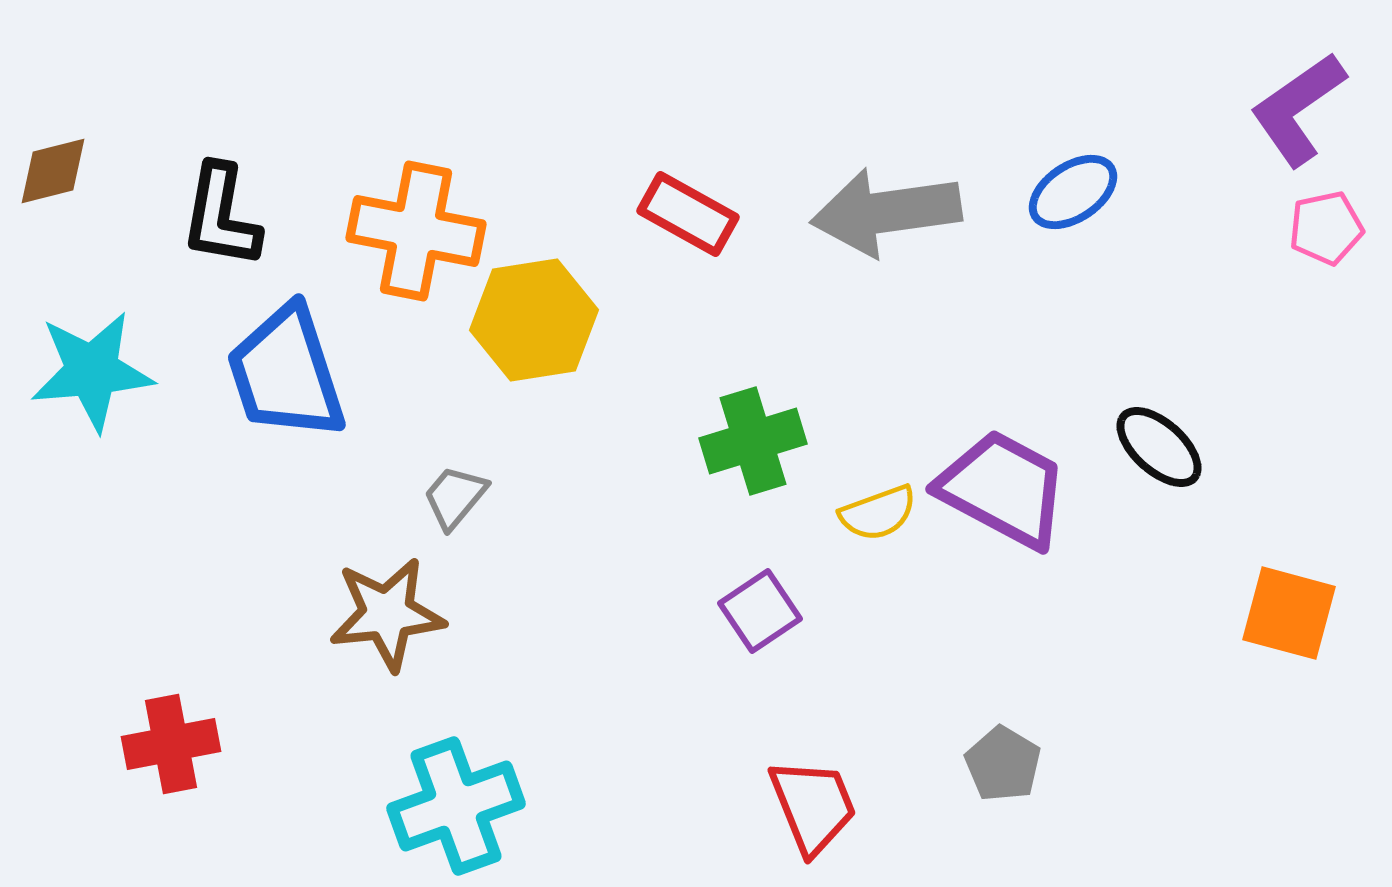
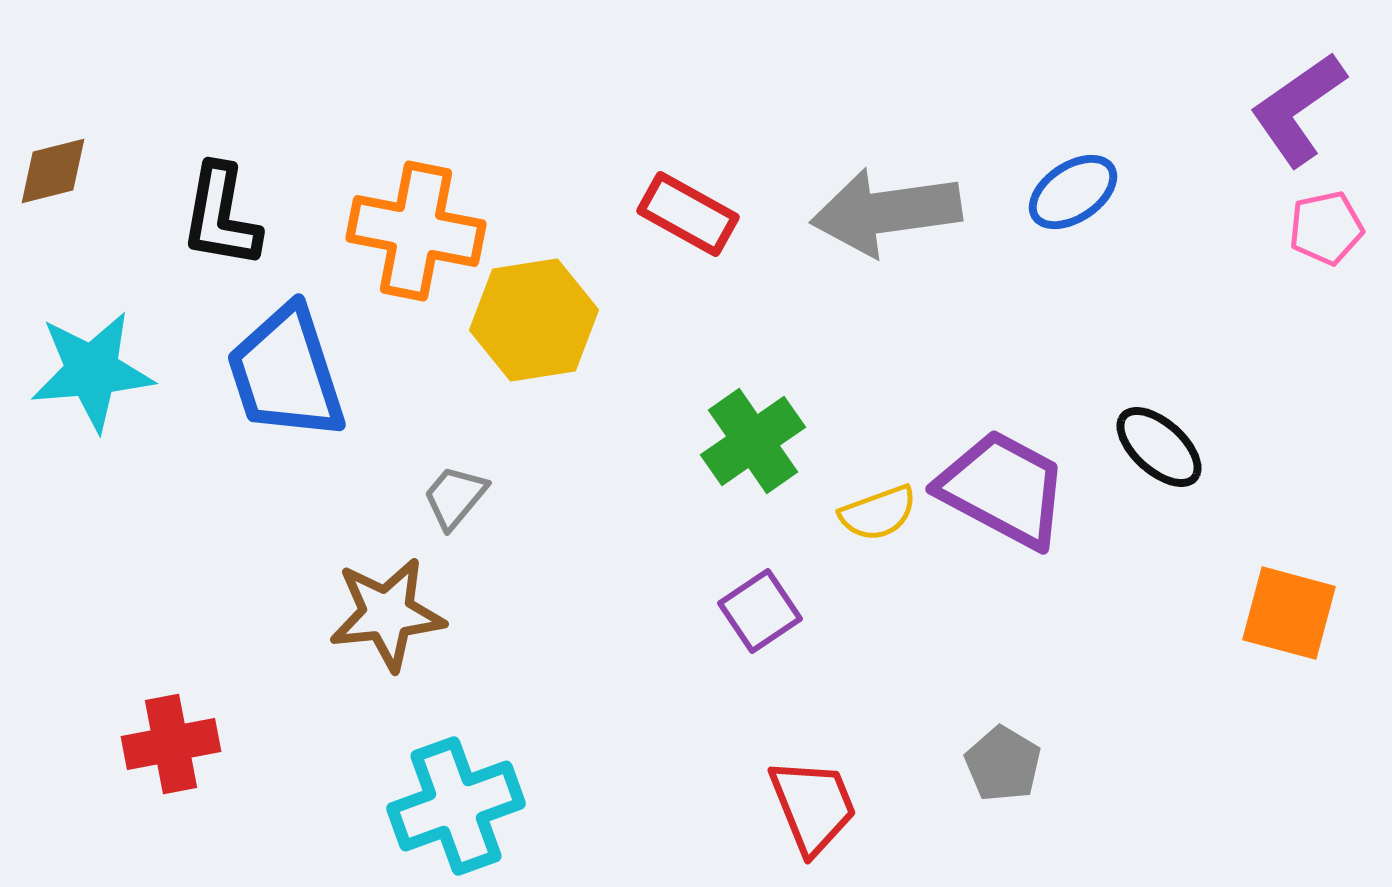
green cross: rotated 18 degrees counterclockwise
